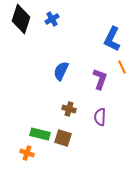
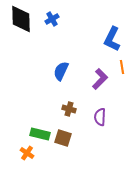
black diamond: rotated 20 degrees counterclockwise
orange line: rotated 16 degrees clockwise
purple L-shape: rotated 25 degrees clockwise
orange cross: rotated 16 degrees clockwise
